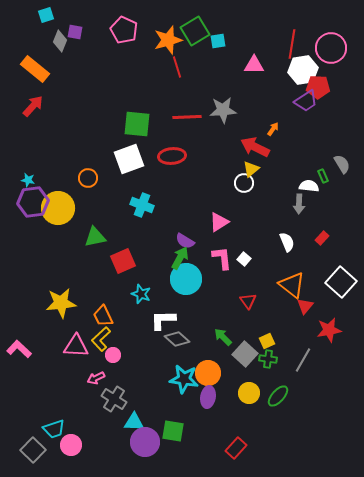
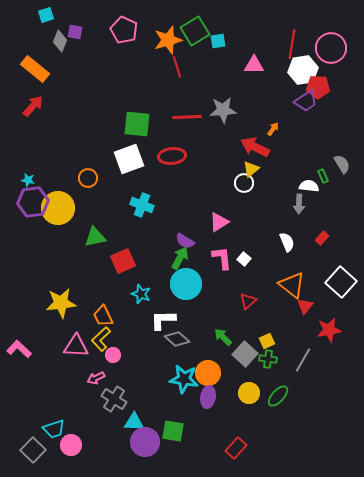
cyan circle at (186, 279): moved 5 px down
red triangle at (248, 301): rotated 24 degrees clockwise
